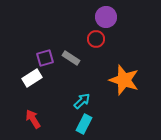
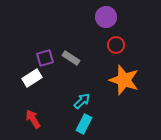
red circle: moved 20 px right, 6 px down
